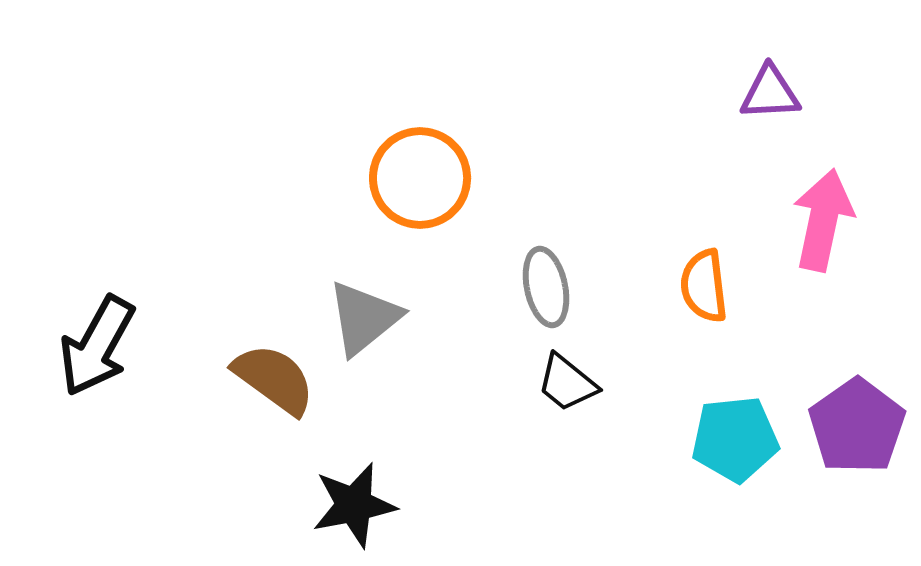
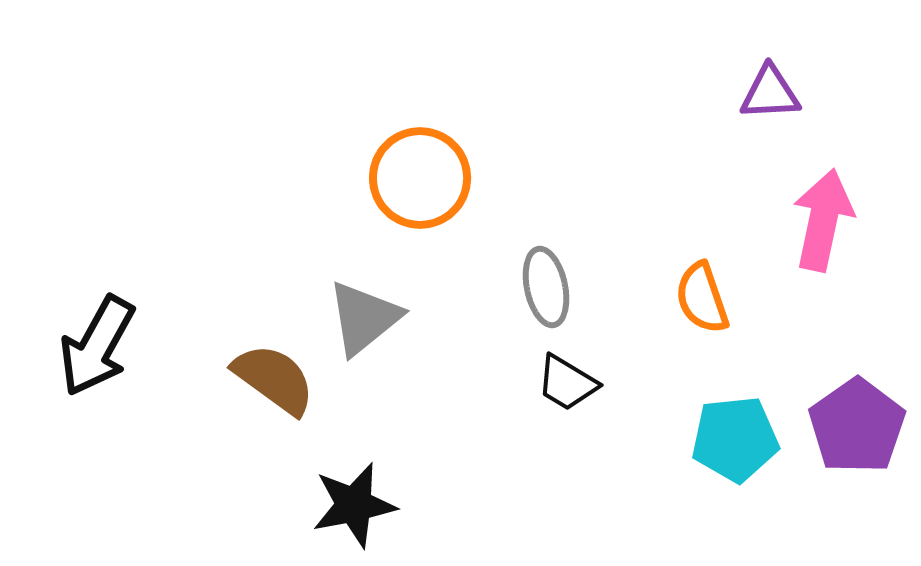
orange semicircle: moved 2 px left, 12 px down; rotated 12 degrees counterclockwise
black trapezoid: rotated 8 degrees counterclockwise
